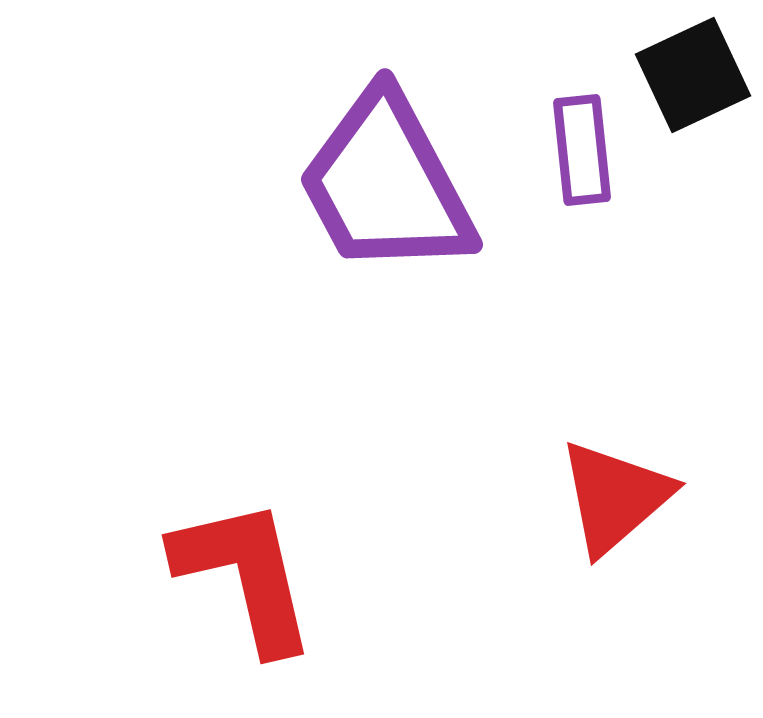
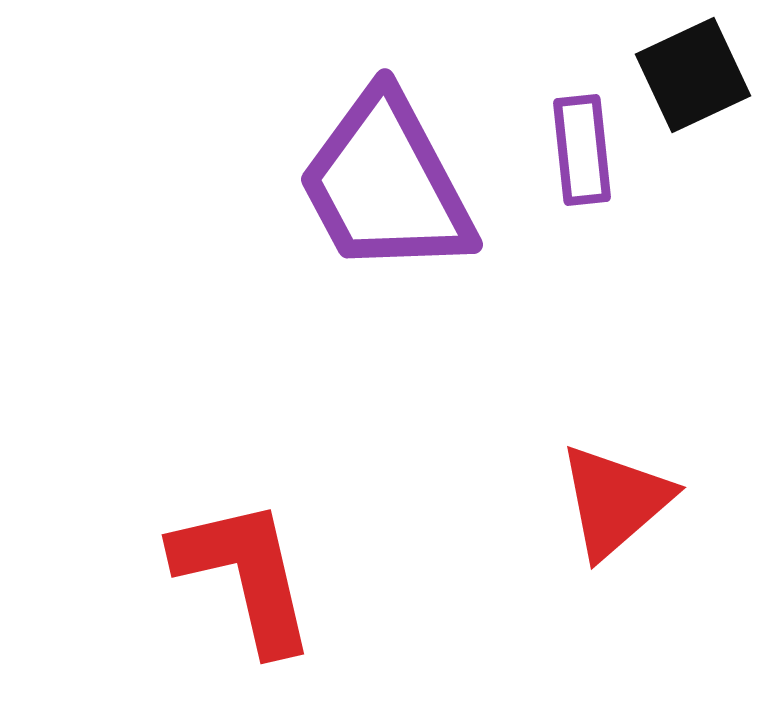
red triangle: moved 4 px down
